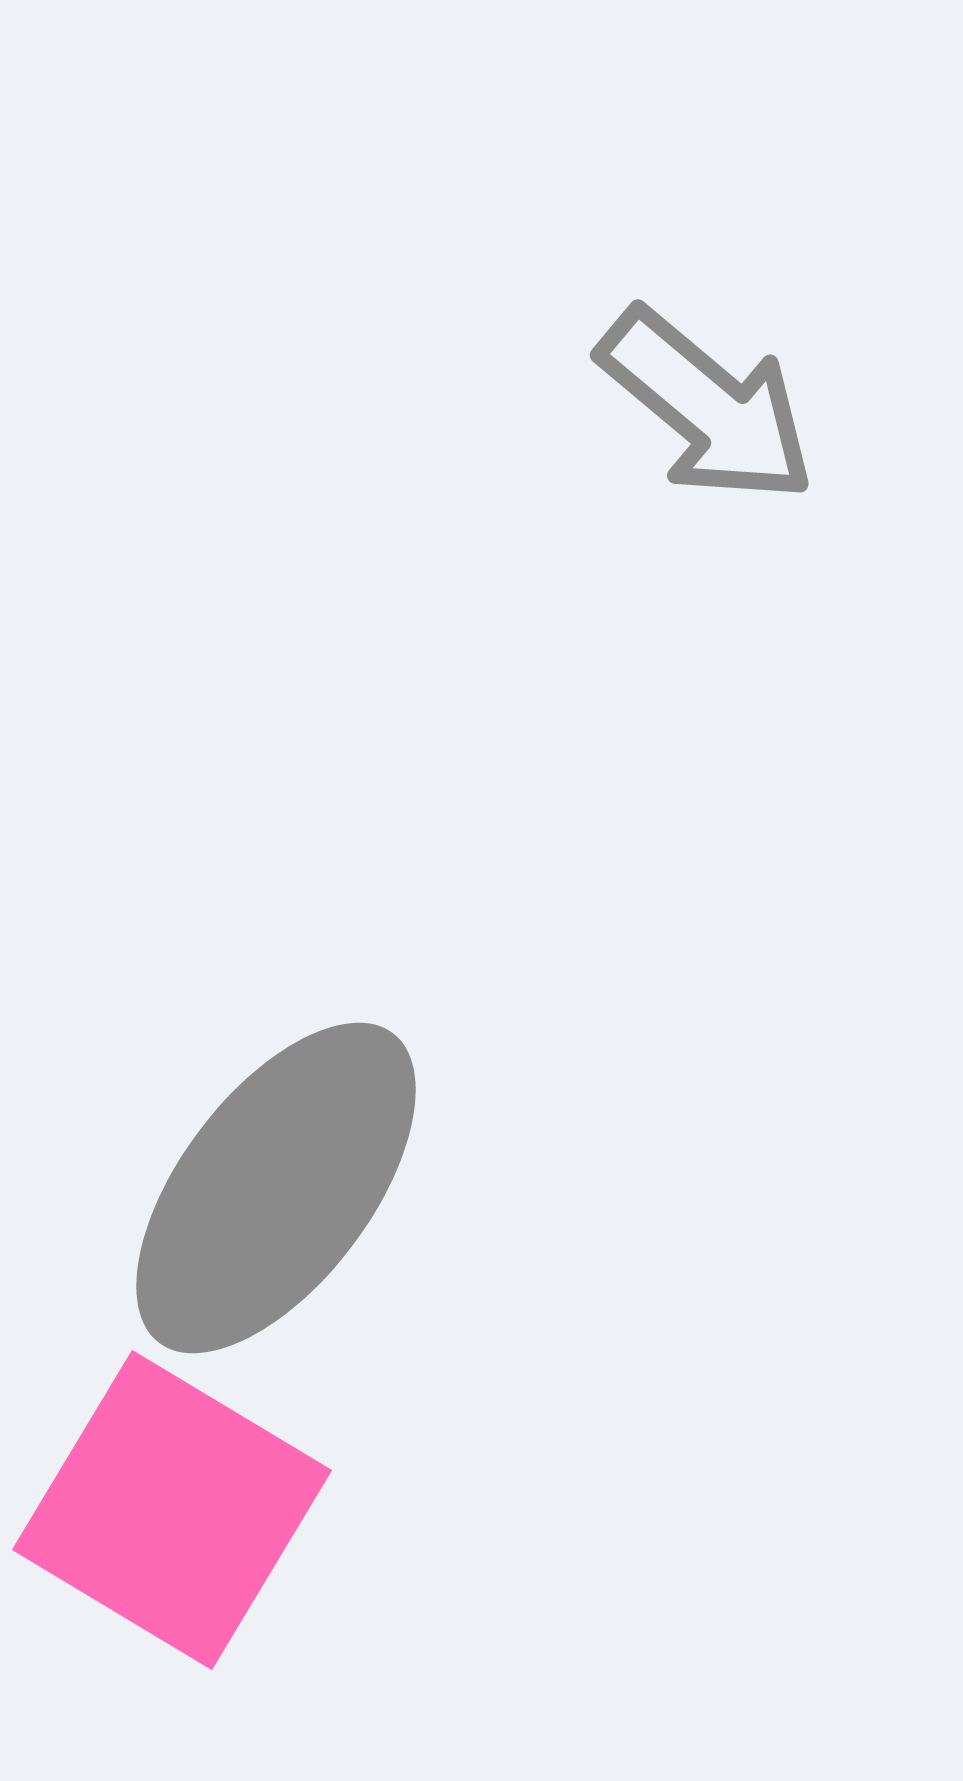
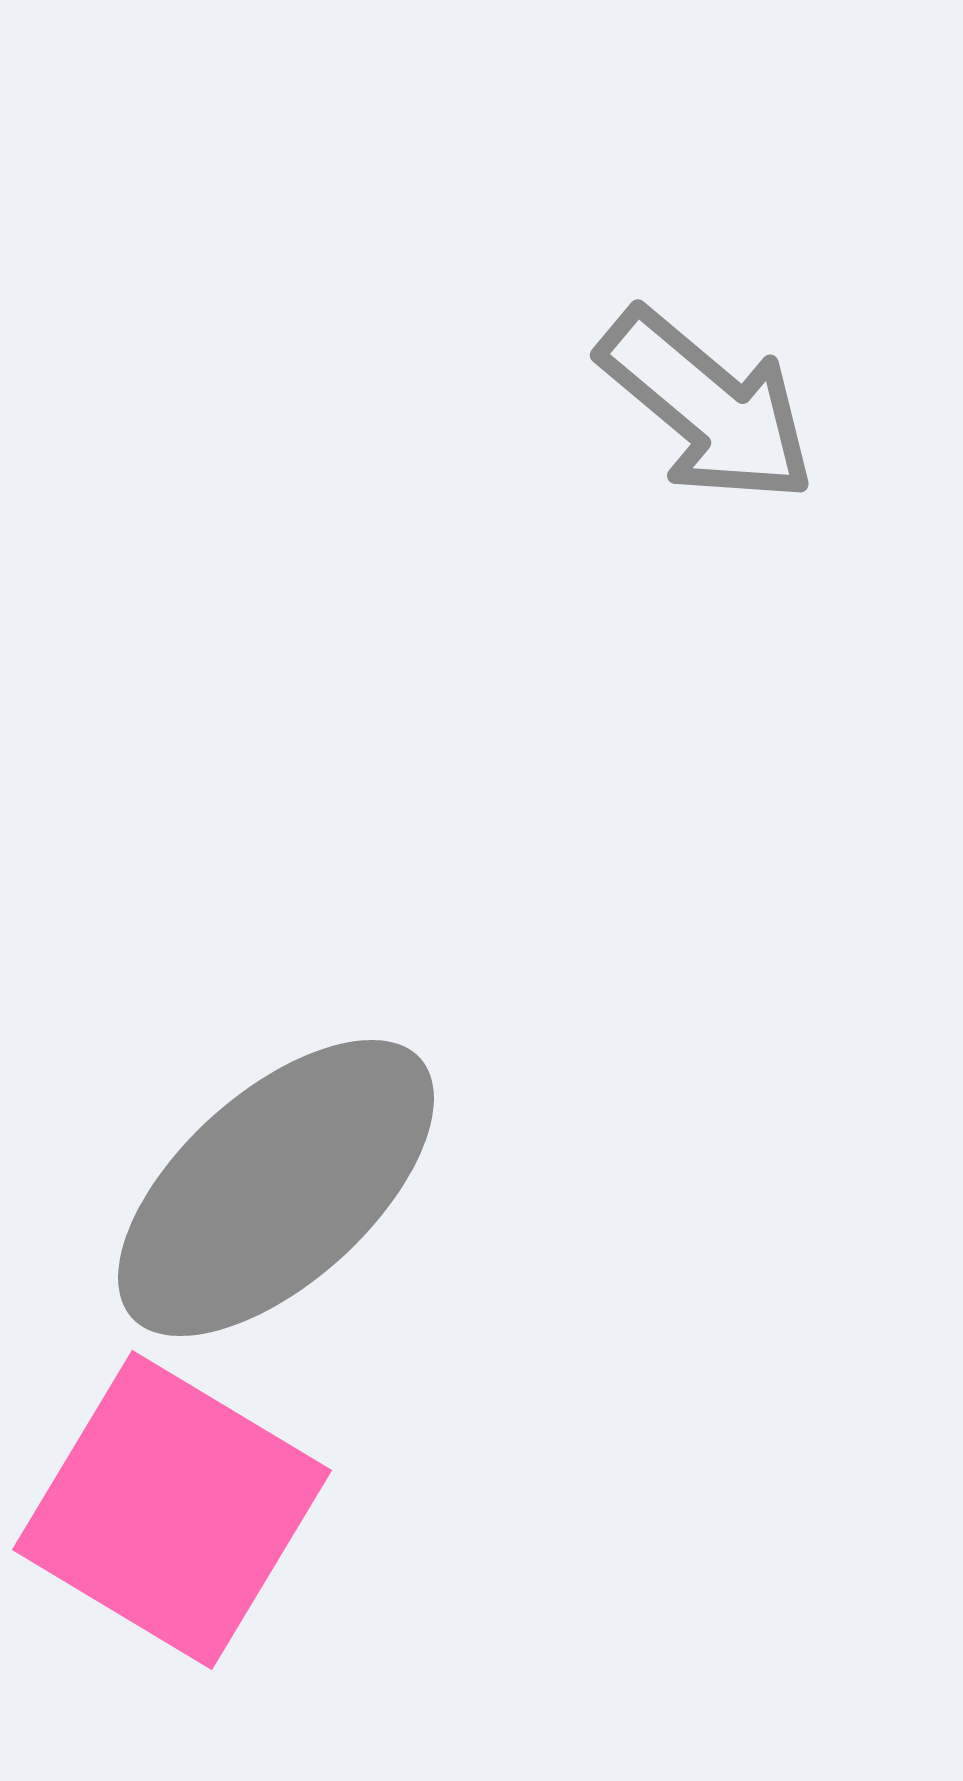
gray ellipse: rotated 11 degrees clockwise
